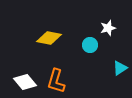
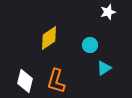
white star: moved 16 px up
yellow diamond: rotated 45 degrees counterclockwise
cyan triangle: moved 16 px left
white diamond: moved 1 px up; rotated 55 degrees clockwise
